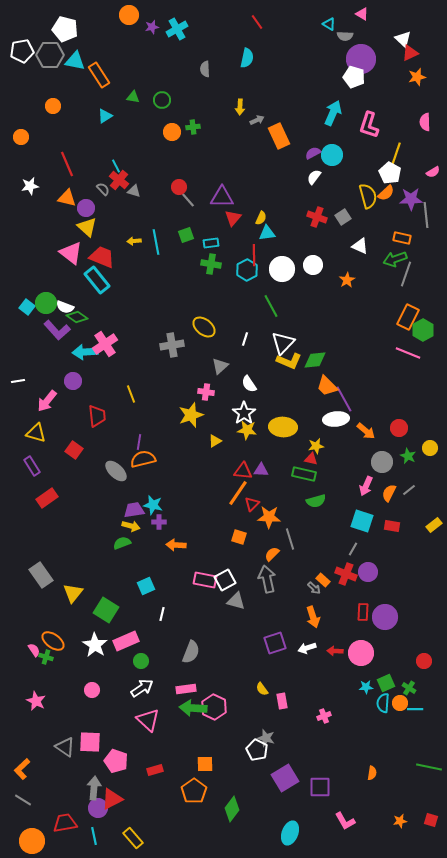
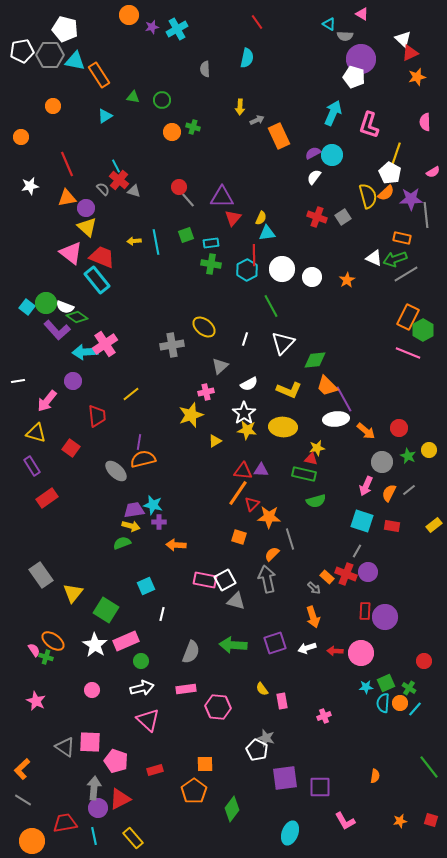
green cross at (193, 127): rotated 24 degrees clockwise
orange triangle at (67, 198): rotated 24 degrees counterclockwise
white triangle at (360, 246): moved 14 px right, 12 px down
white circle at (313, 265): moved 1 px left, 12 px down
gray line at (406, 274): rotated 40 degrees clockwise
yellow L-shape at (289, 361): moved 29 px down
white semicircle at (249, 384): rotated 84 degrees counterclockwise
pink cross at (206, 392): rotated 21 degrees counterclockwise
yellow line at (131, 394): rotated 72 degrees clockwise
yellow star at (316, 446): moved 1 px right, 2 px down
yellow circle at (430, 448): moved 1 px left, 2 px down
red square at (74, 450): moved 3 px left, 2 px up
gray line at (353, 549): moved 4 px right, 2 px down
orange rectangle at (323, 580): moved 4 px right, 3 px up
red rectangle at (363, 612): moved 2 px right, 1 px up
white arrow at (142, 688): rotated 20 degrees clockwise
pink hexagon at (214, 707): moved 4 px right; rotated 20 degrees counterclockwise
green arrow at (193, 708): moved 40 px right, 63 px up
cyan line at (415, 709): rotated 49 degrees counterclockwise
green line at (429, 767): rotated 40 degrees clockwise
orange semicircle at (372, 773): moved 3 px right, 3 px down
purple square at (285, 778): rotated 24 degrees clockwise
red triangle at (112, 799): moved 8 px right
